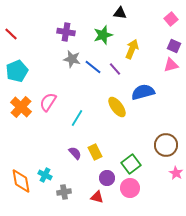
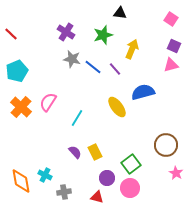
pink square: rotated 16 degrees counterclockwise
purple cross: rotated 24 degrees clockwise
purple semicircle: moved 1 px up
